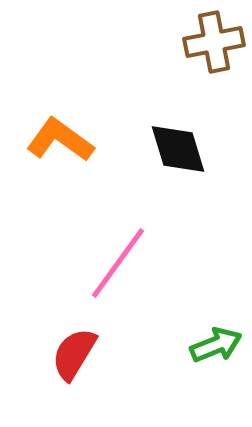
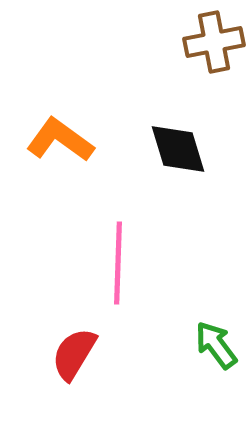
pink line: rotated 34 degrees counterclockwise
green arrow: rotated 105 degrees counterclockwise
